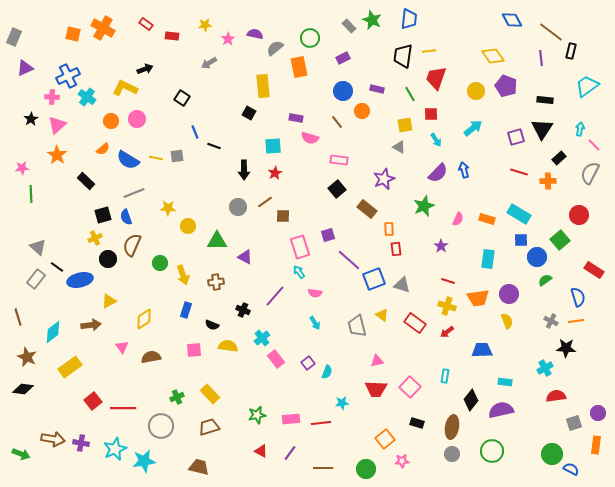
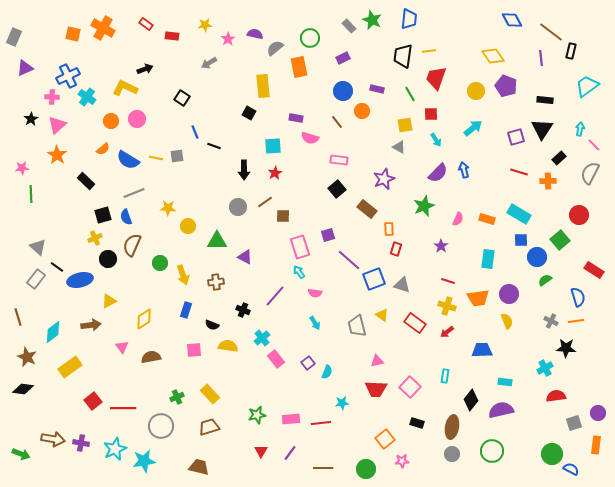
red rectangle at (396, 249): rotated 24 degrees clockwise
red triangle at (261, 451): rotated 32 degrees clockwise
